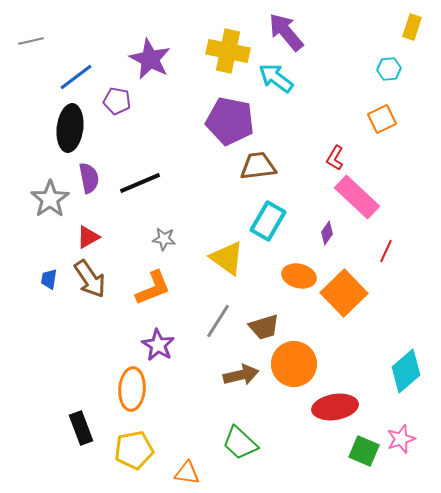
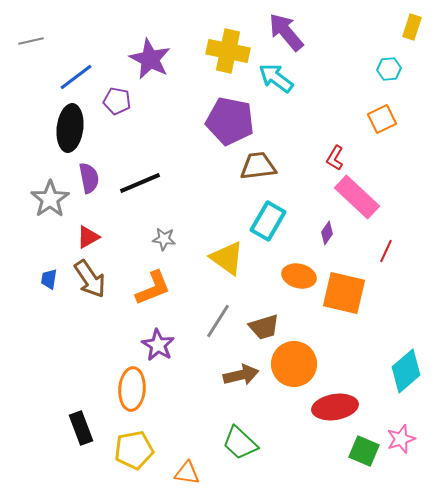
orange square at (344, 293): rotated 33 degrees counterclockwise
